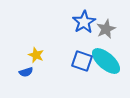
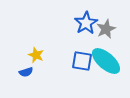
blue star: moved 2 px right, 1 px down
blue square: rotated 10 degrees counterclockwise
